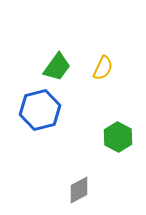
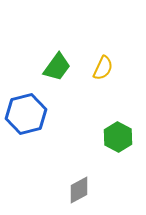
blue hexagon: moved 14 px left, 4 px down
